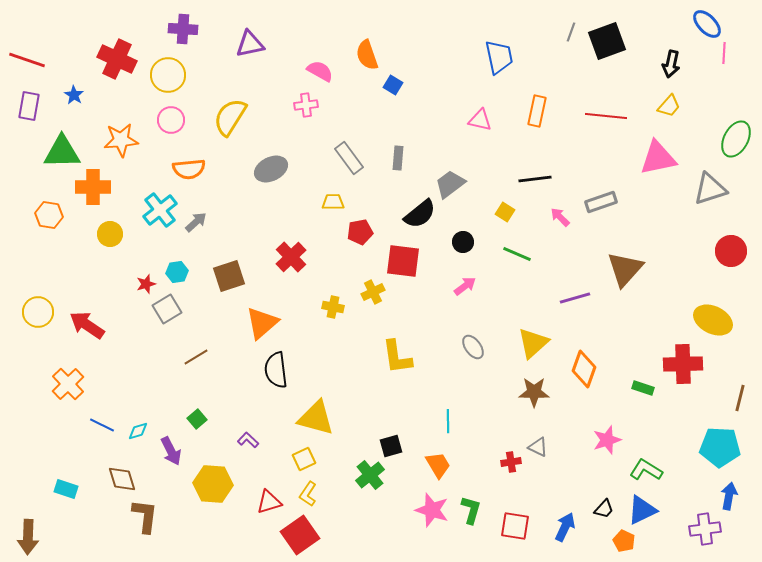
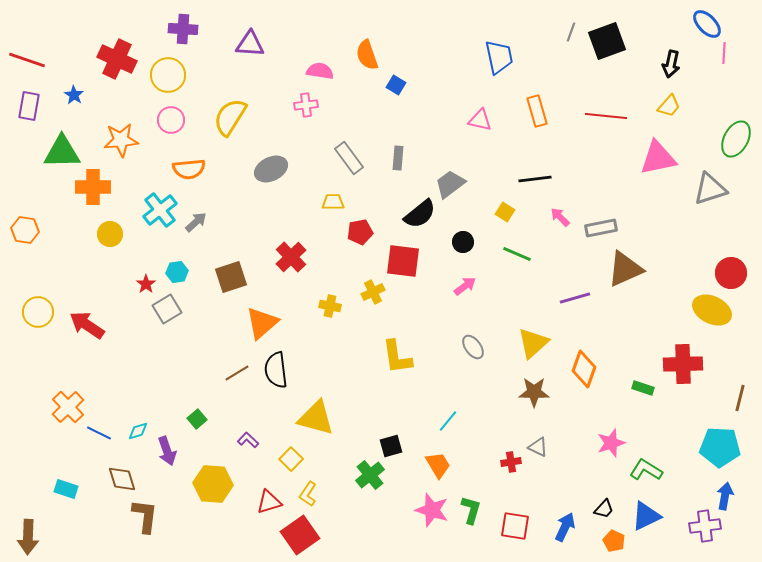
purple triangle at (250, 44): rotated 16 degrees clockwise
pink semicircle at (320, 71): rotated 20 degrees counterclockwise
blue square at (393, 85): moved 3 px right
orange rectangle at (537, 111): rotated 28 degrees counterclockwise
gray rectangle at (601, 202): moved 26 px down; rotated 8 degrees clockwise
orange hexagon at (49, 215): moved 24 px left, 15 px down
red circle at (731, 251): moved 22 px down
brown triangle at (625, 269): rotated 24 degrees clockwise
brown square at (229, 276): moved 2 px right, 1 px down
red star at (146, 284): rotated 18 degrees counterclockwise
yellow cross at (333, 307): moved 3 px left, 1 px up
yellow ellipse at (713, 320): moved 1 px left, 10 px up
brown line at (196, 357): moved 41 px right, 16 px down
orange cross at (68, 384): moved 23 px down
cyan line at (448, 421): rotated 40 degrees clockwise
blue line at (102, 425): moved 3 px left, 8 px down
pink star at (607, 440): moved 4 px right, 3 px down
purple arrow at (171, 451): moved 4 px left; rotated 8 degrees clockwise
yellow square at (304, 459): moved 13 px left; rotated 20 degrees counterclockwise
blue arrow at (729, 496): moved 4 px left
blue triangle at (642, 510): moved 4 px right, 6 px down
purple cross at (705, 529): moved 3 px up
orange pentagon at (624, 541): moved 10 px left
